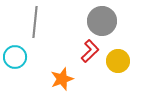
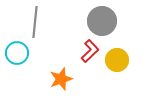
cyan circle: moved 2 px right, 4 px up
yellow circle: moved 1 px left, 1 px up
orange star: moved 1 px left
